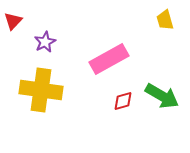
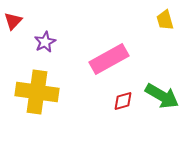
yellow cross: moved 4 px left, 2 px down
